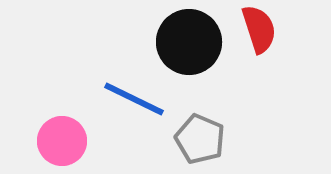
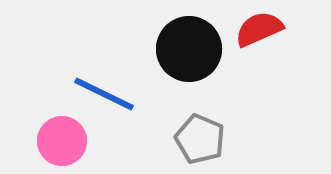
red semicircle: rotated 96 degrees counterclockwise
black circle: moved 7 px down
blue line: moved 30 px left, 5 px up
